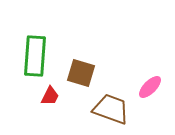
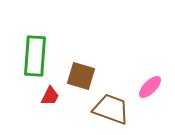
brown square: moved 3 px down
